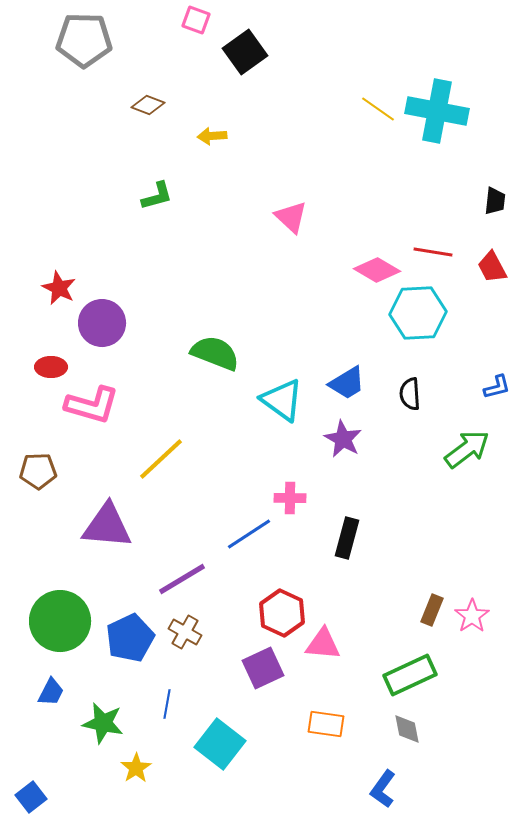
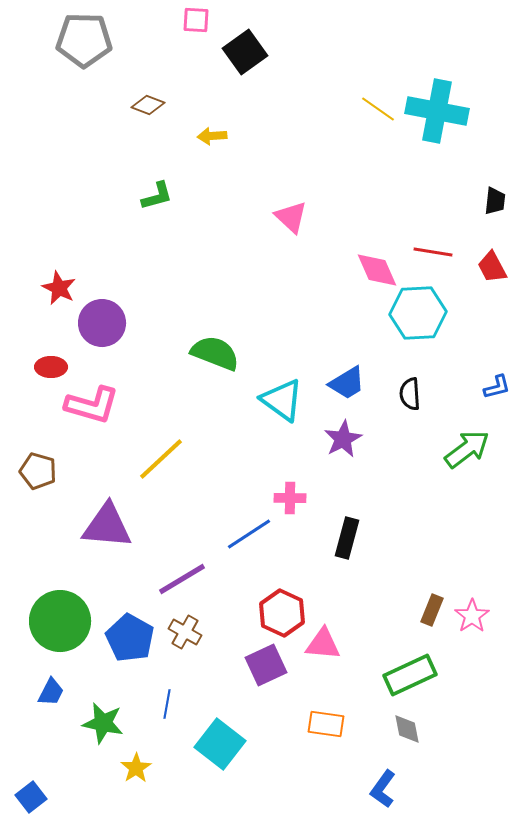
pink square at (196, 20): rotated 16 degrees counterclockwise
pink diamond at (377, 270): rotated 36 degrees clockwise
purple star at (343, 439): rotated 15 degrees clockwise
brown pentagon at (38, 471): rotated 18 degrees clockwise
blue pentagon at (130, 638): rotated 18 degrees counterclockwise
purple square at (263, 668): moved 3 px right, 3 px up
